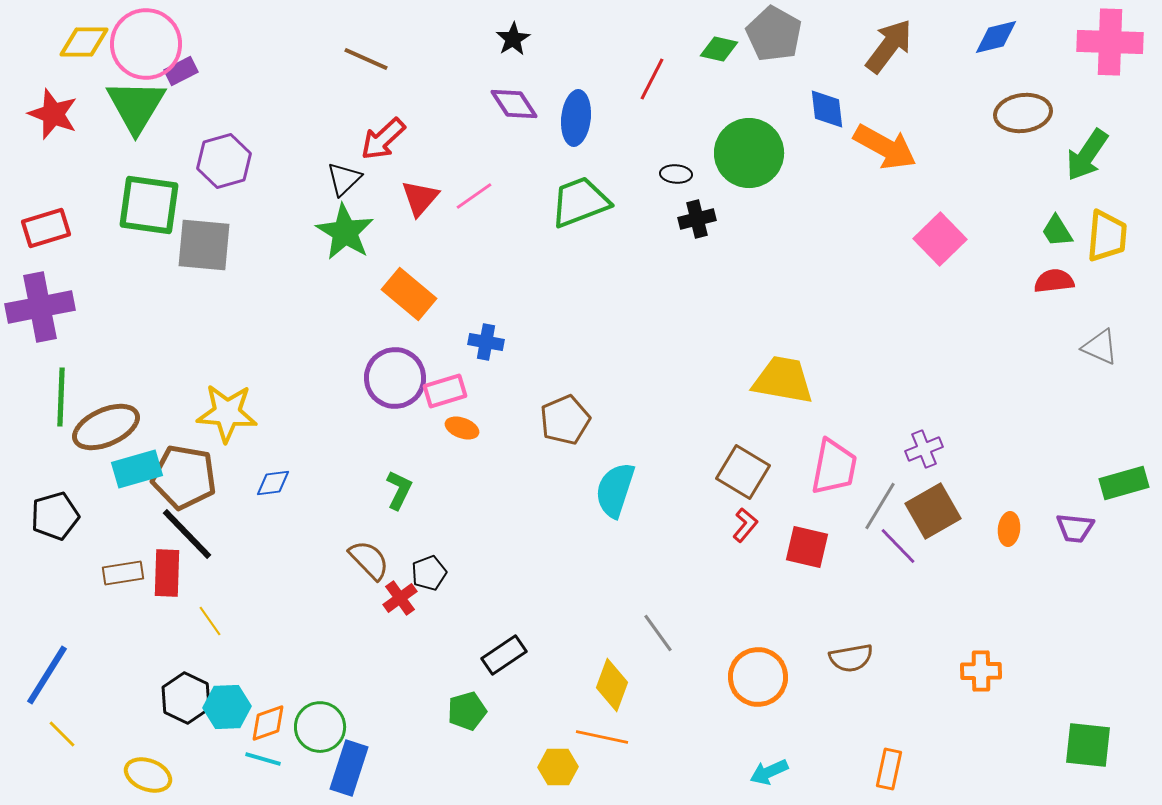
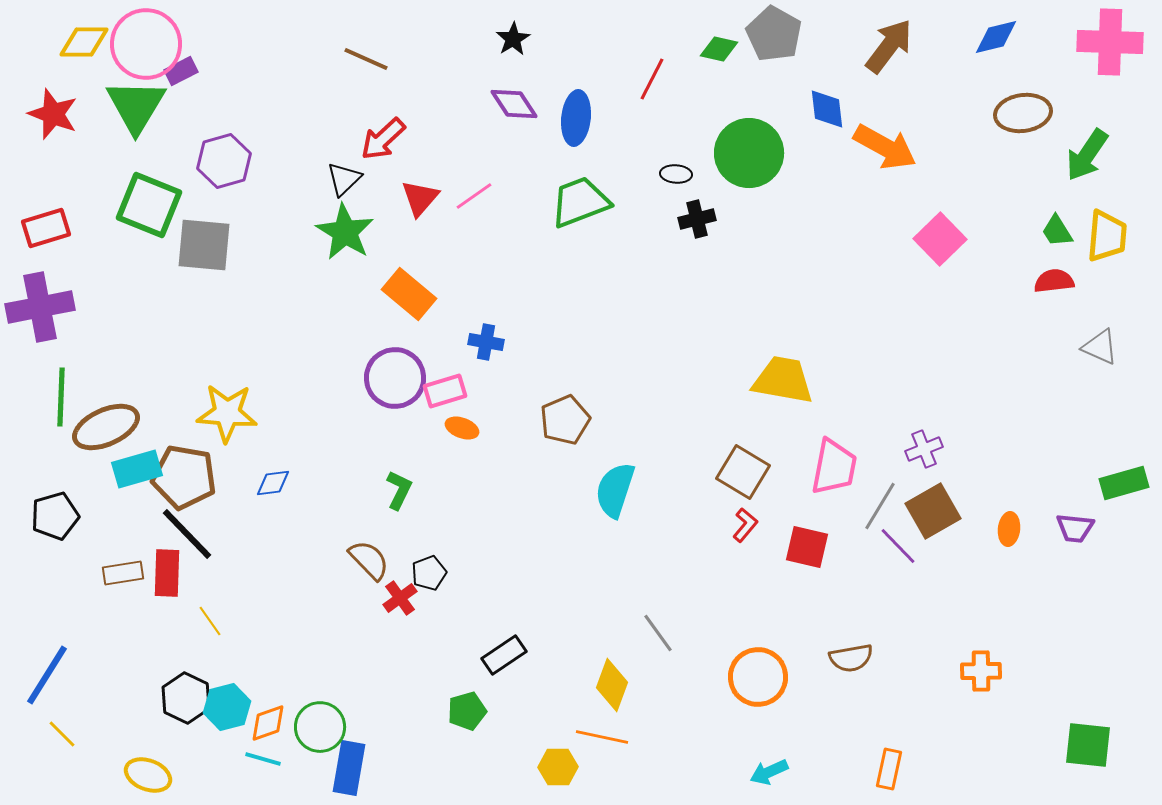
green square at (149, 205): rotated 14 degrees clockwise
cyan hexagon at (227, 707): rotated 12 degrees counterclockwise
blue rectangle at (349, 768): rotated 8 degrees counterclockwise
